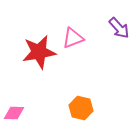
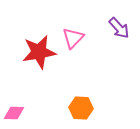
pink triangle: rotated 25 degrees counterclockwise
orange hexagon: rotated 10 degrees counterclockwise
